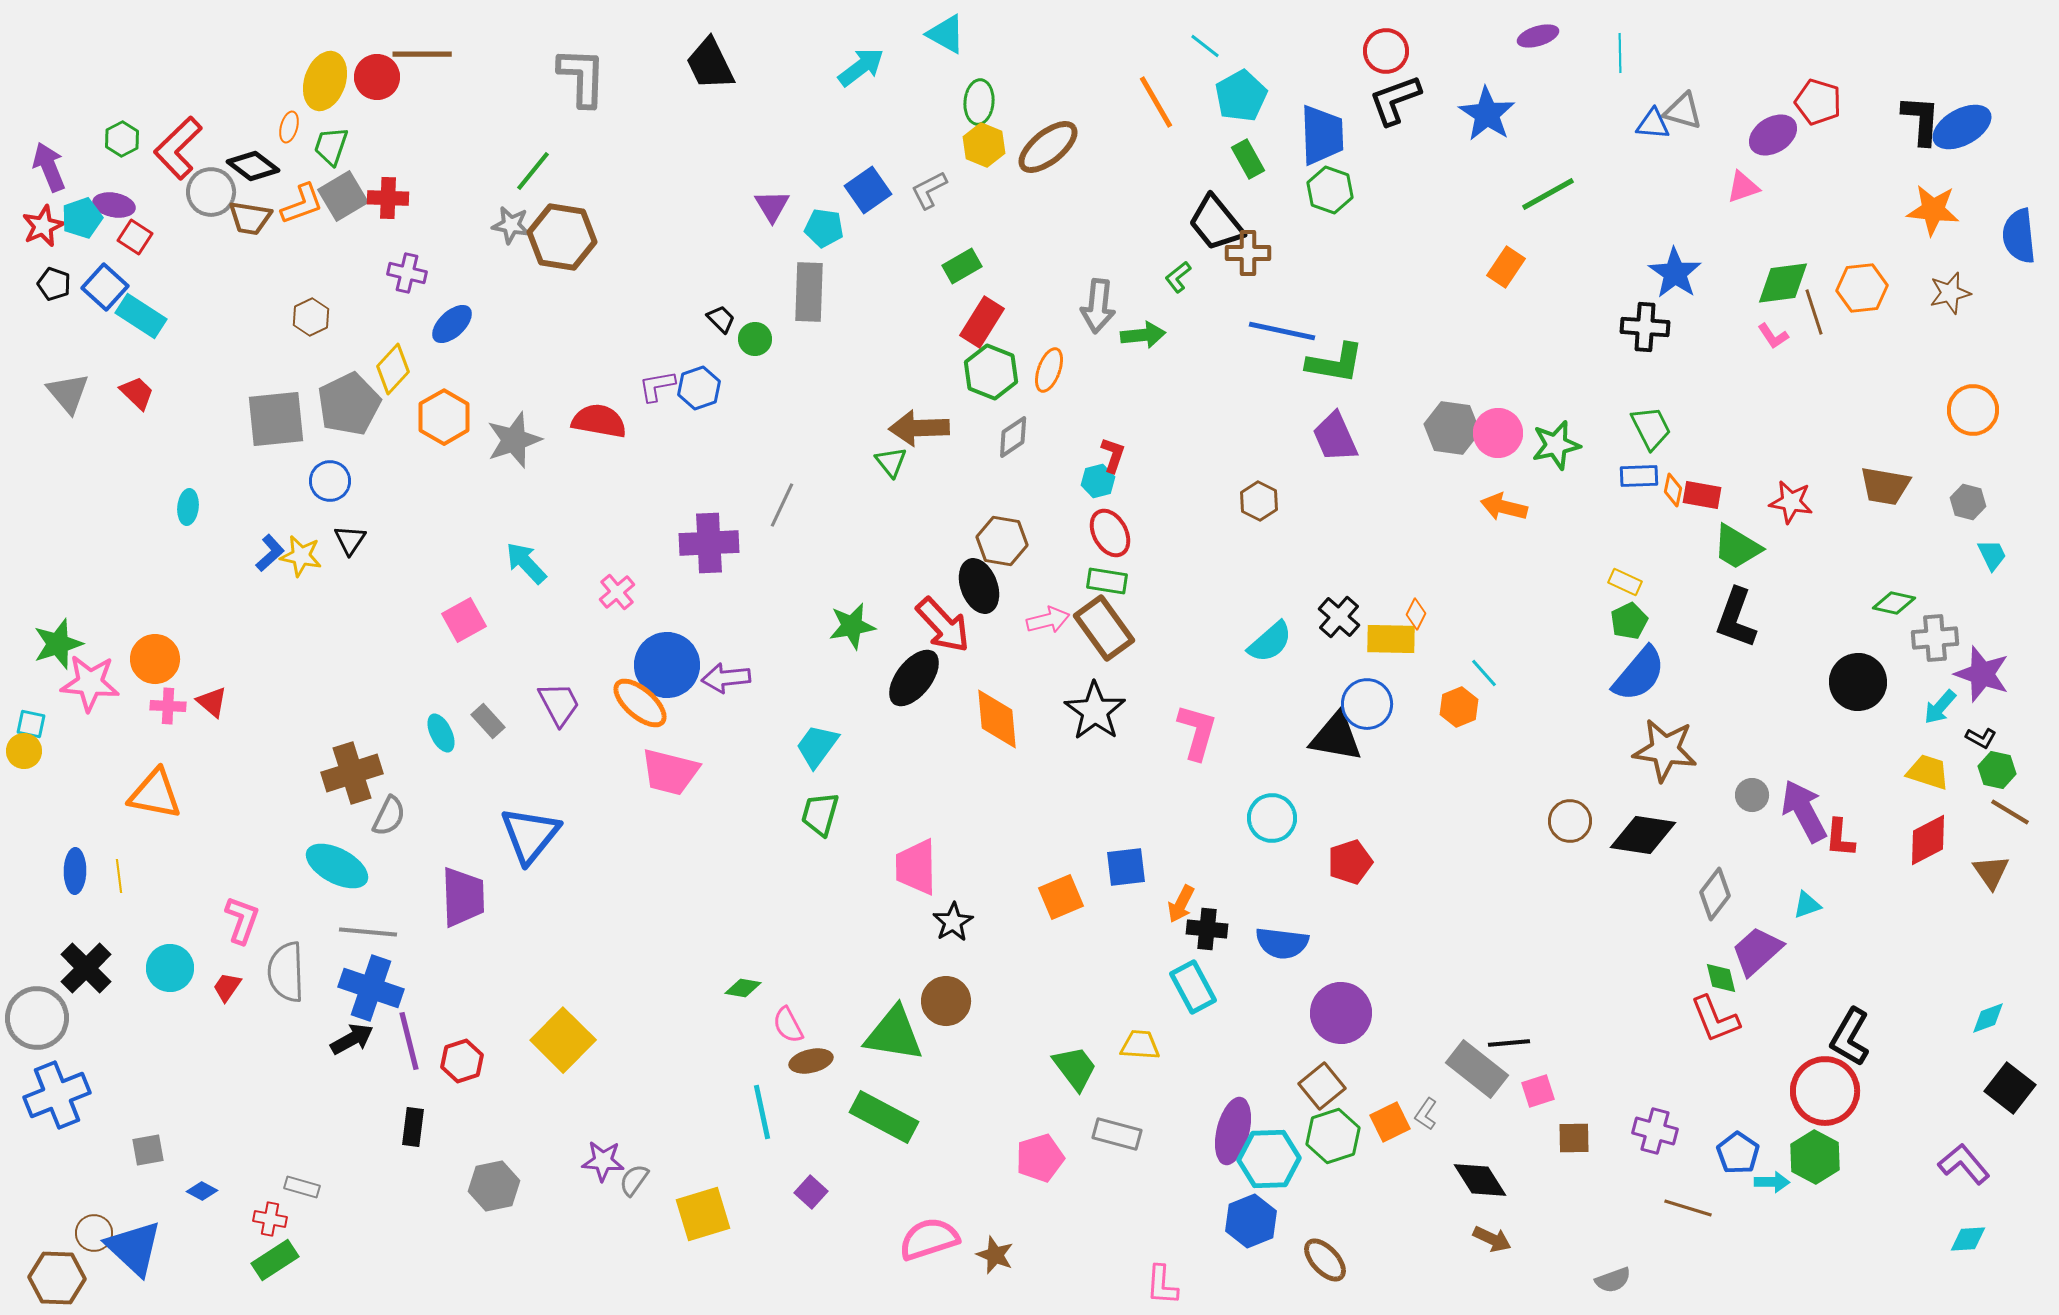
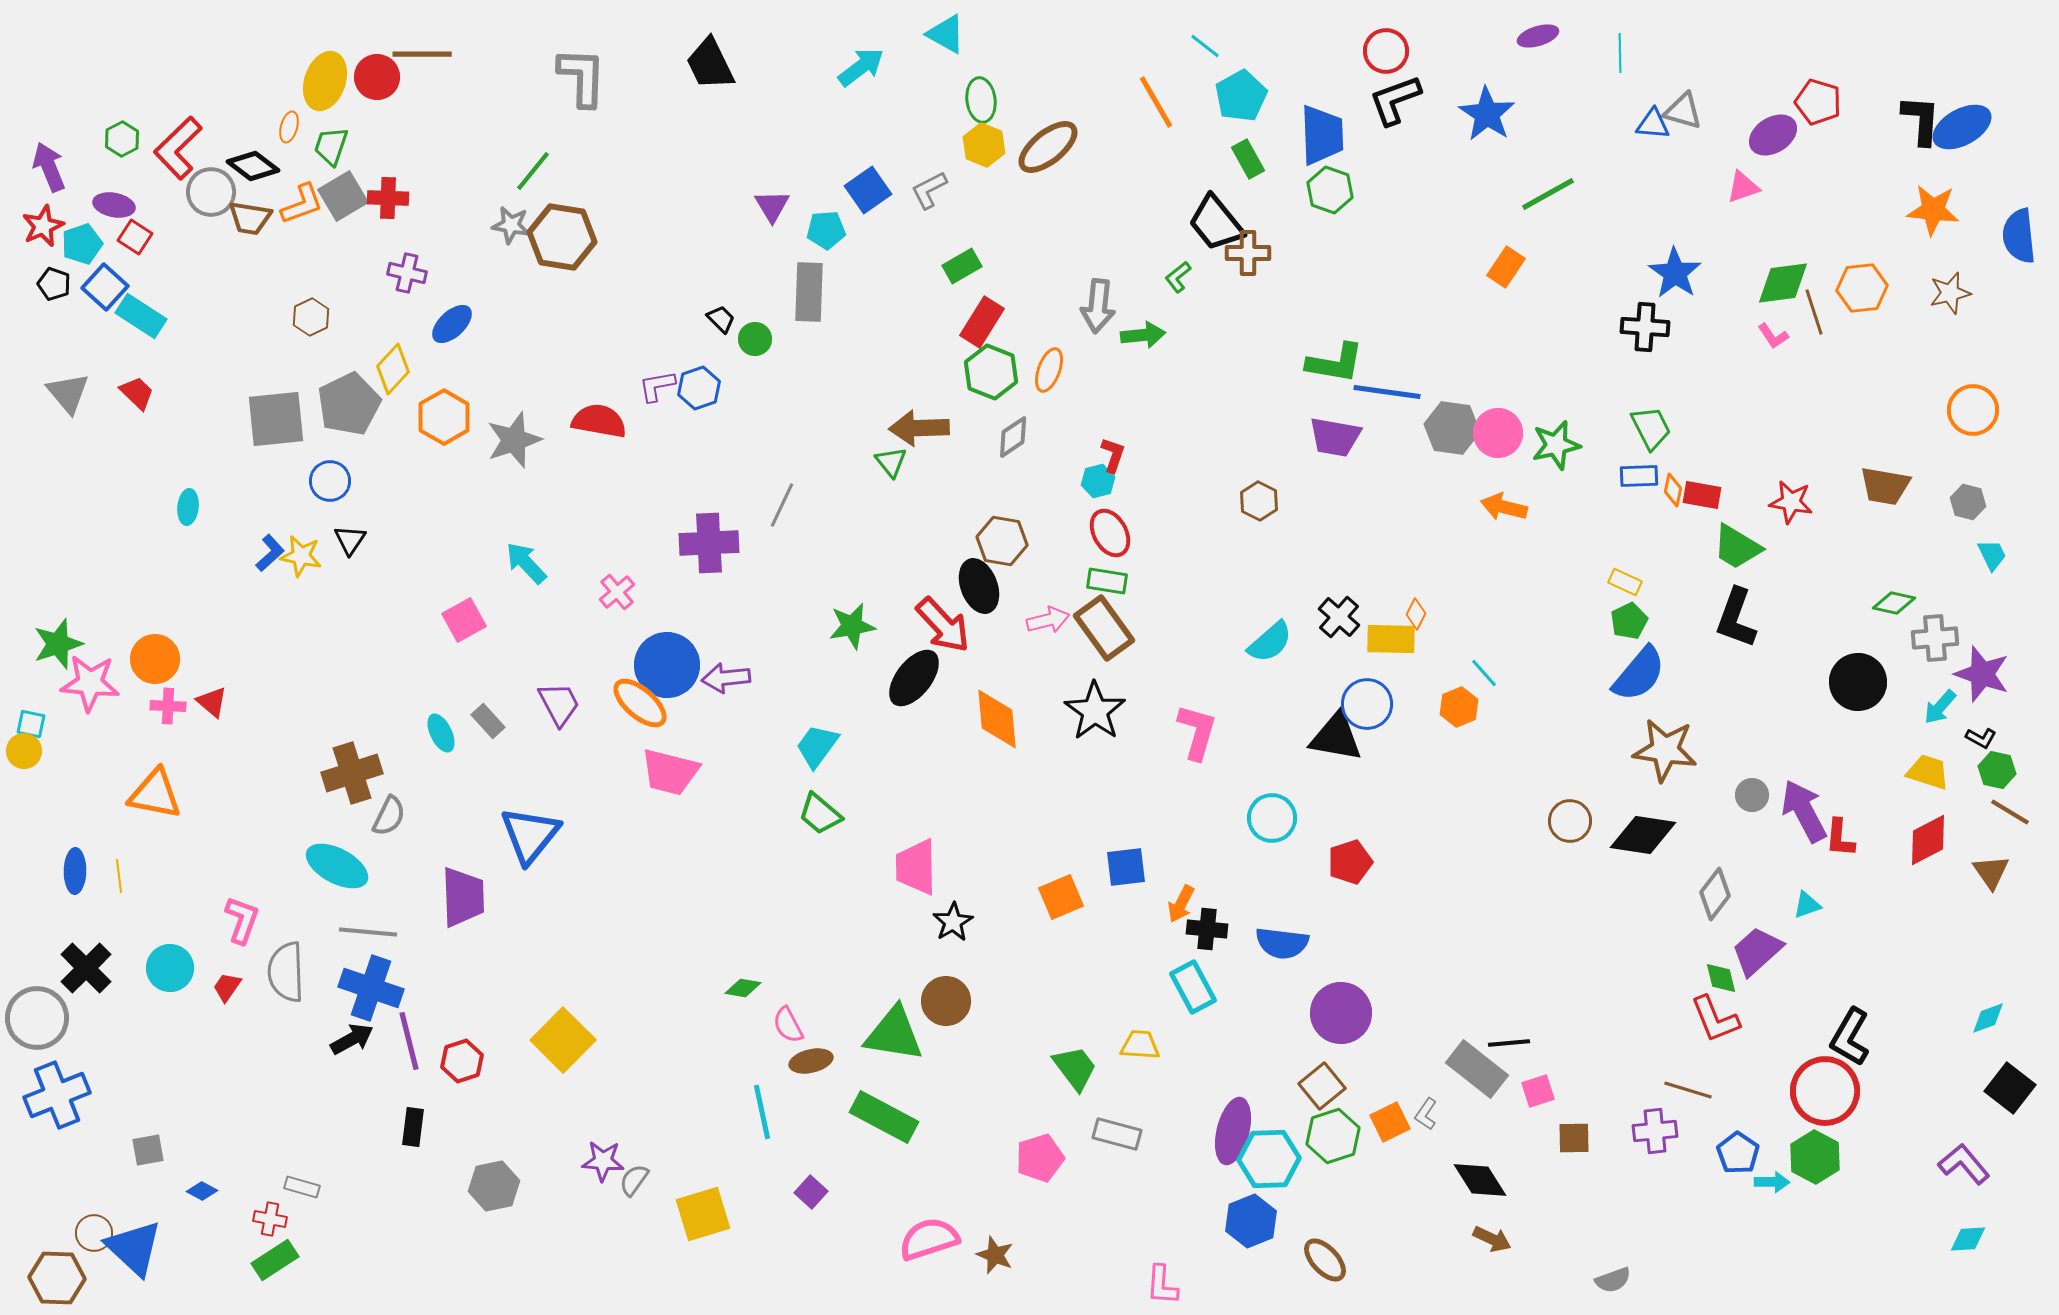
green ellipse at (979, 102): moved 2 px right, 2 px up; rotated 12 degrees counterclockwise
cyan pentagon at (82, 218): moved 26 px down
cyan pentagon at (824, 228): moved 2 px right, 2 px down; rotated 12 degrees counterclockwise
blue line at (1282, 331): moved 105 px right, 61 px down; rotated 4 degrees counterclockwise
purple trapezoid at (1335, 437): rotated 56 degrees counterclockwise
green trapezoid at (820, 814): rotated 66 degrees counterclockwise
purple cross at (1655, 1131): rotated 21 degrees counterclockwise
brown line at (1688, 1208): moved 118 px up
